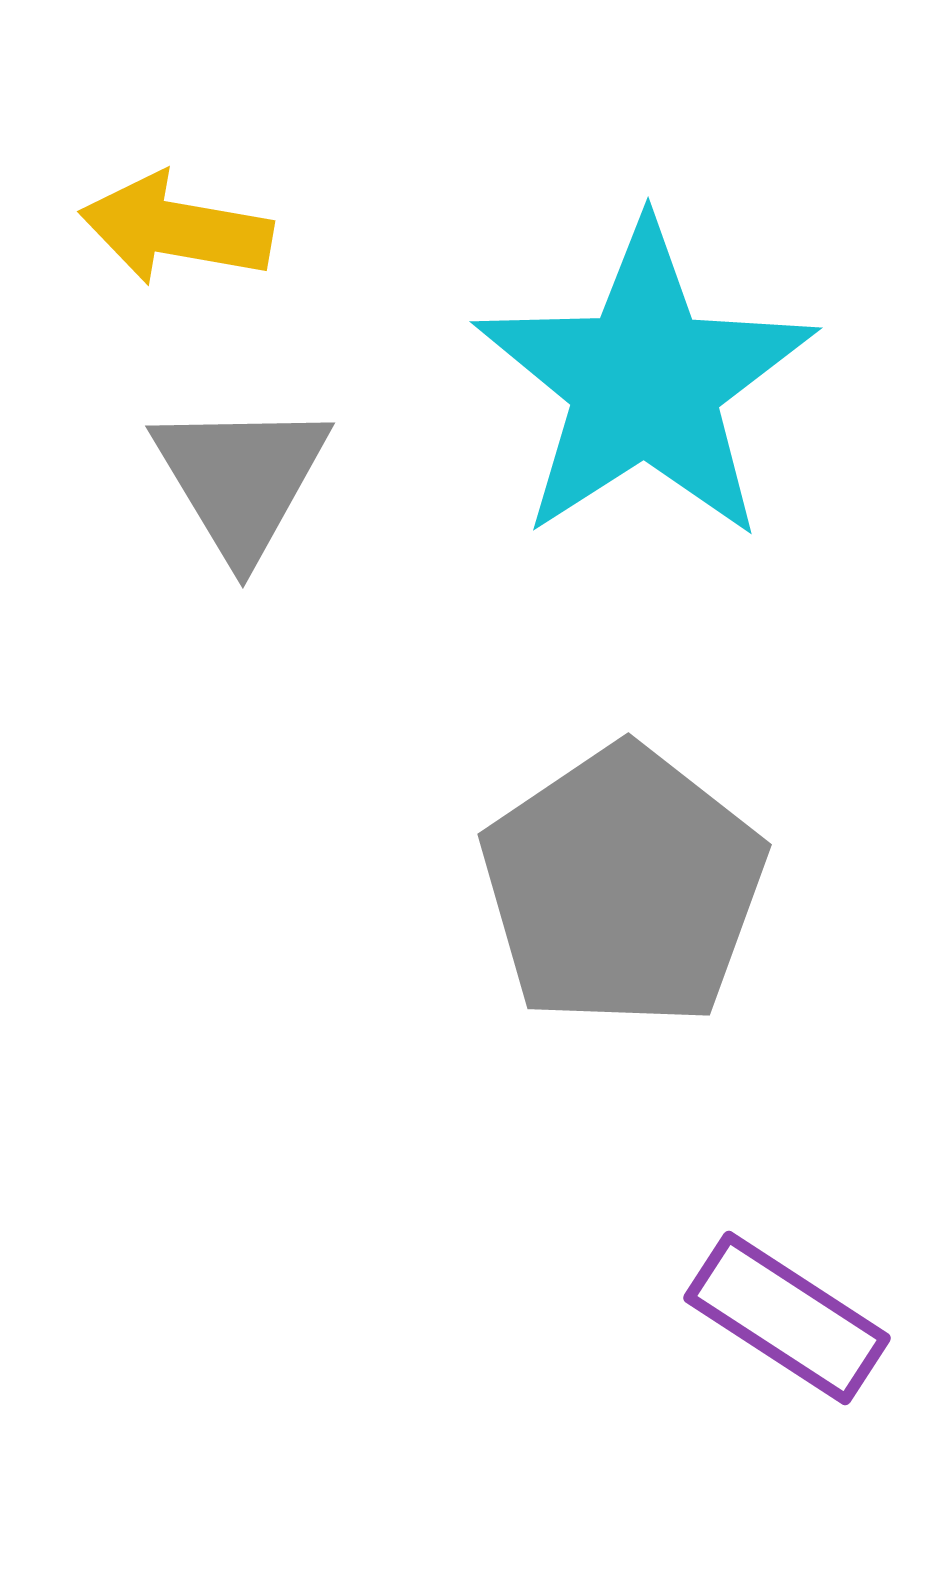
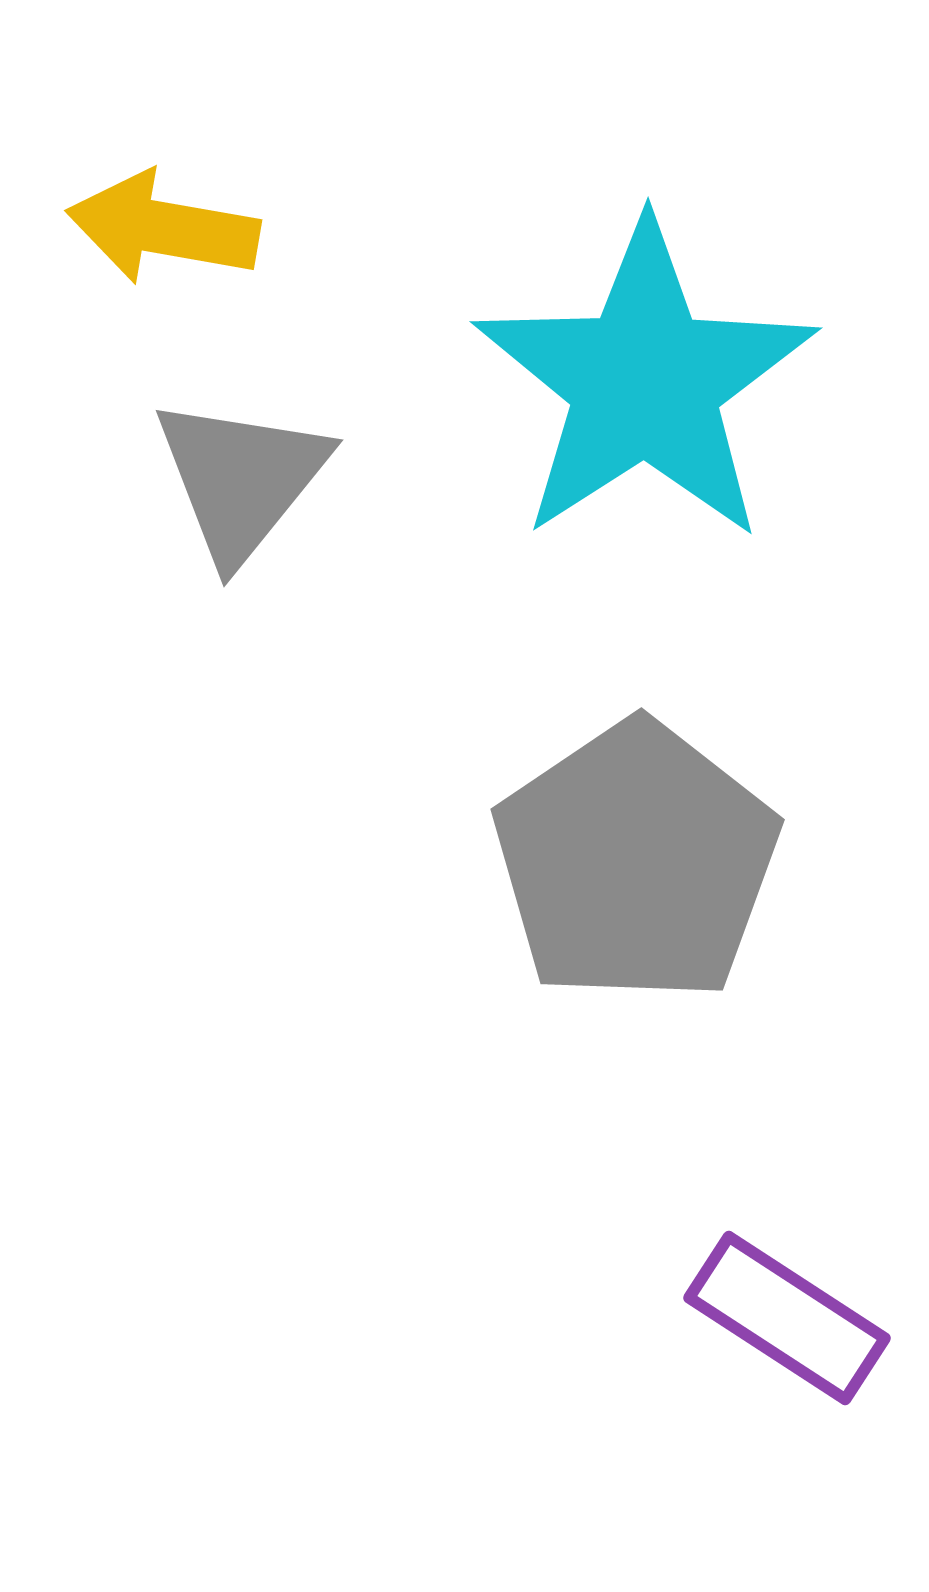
yellow arrow: moved 13 px left, 1 px up
gray triangle: rotated 10 degrees clockwise
gray pentagon: moved 13 px right, 25 px up
